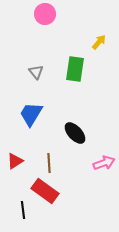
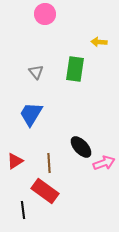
yellow arrow: rotated 126 degrees counterclockwise
black ellipse: moved 6 px right, 14 px down
